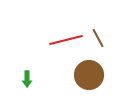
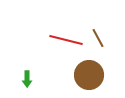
red line: rotated 28 degrees clockwise
